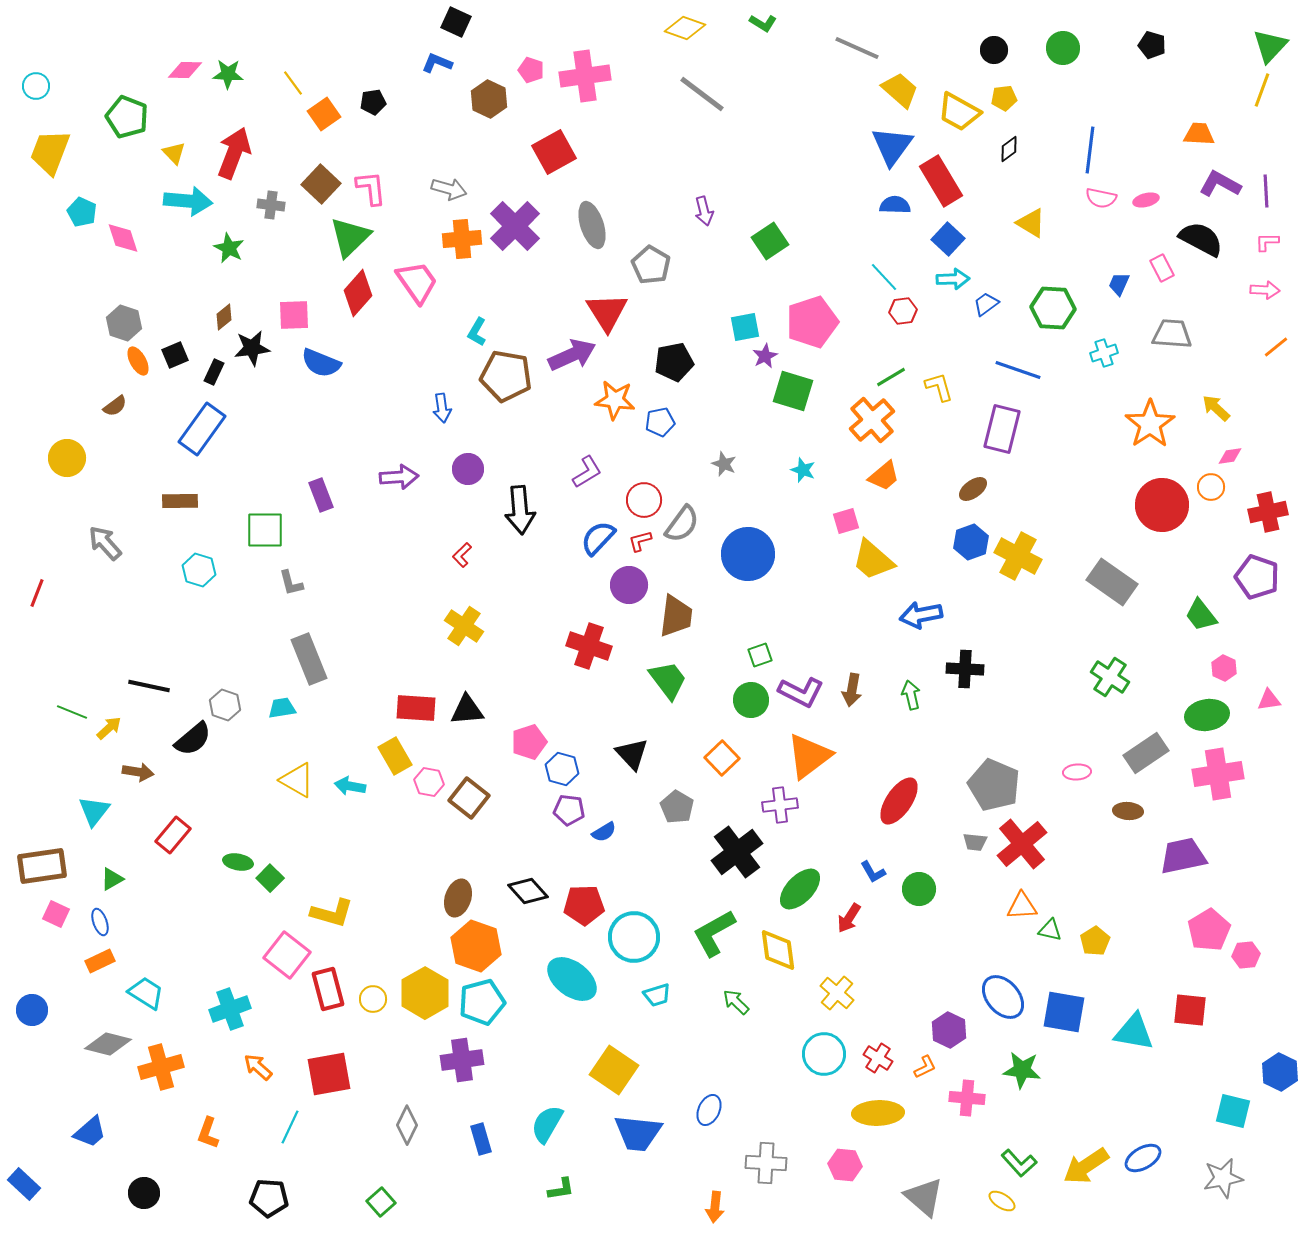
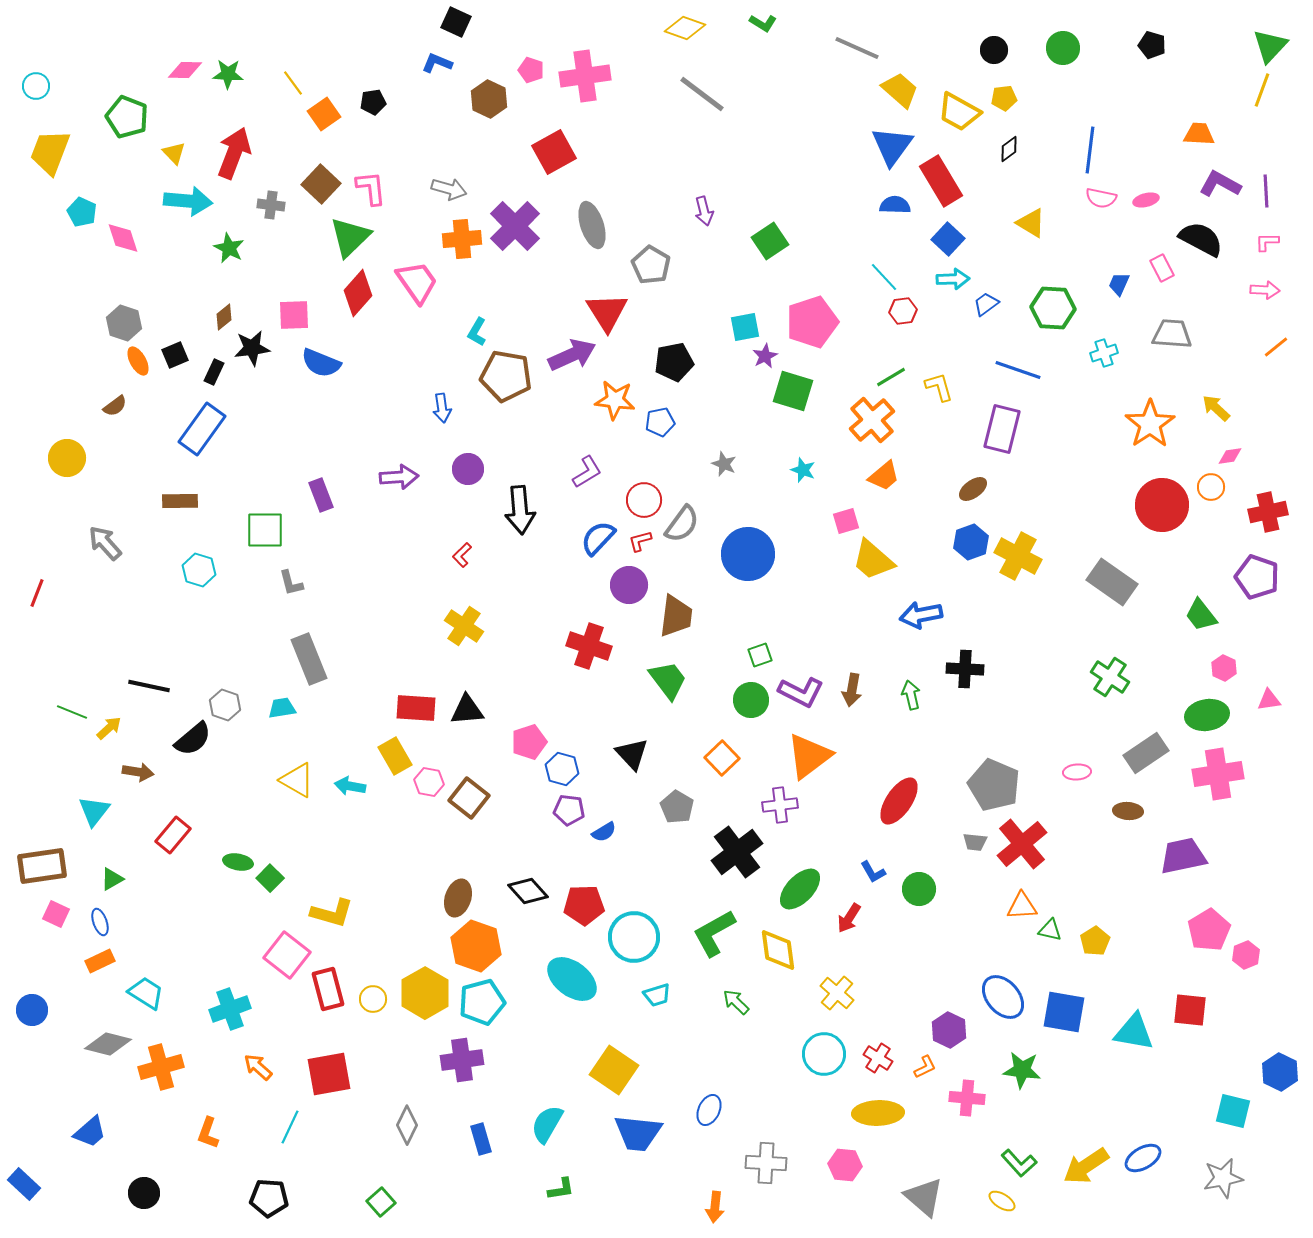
pink hexagon at (1246, 955): rotated 16 degrees counterclockwise
